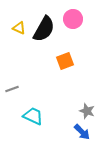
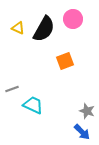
yellow triangle: moved 1 px left
cyan trapezoid: moved 11 px up
